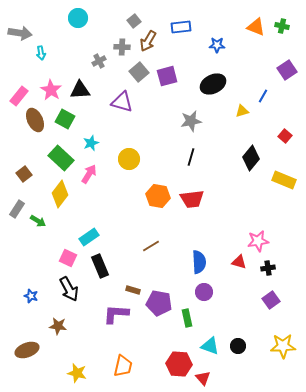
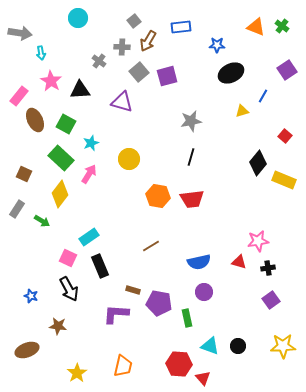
green cross at (282, 26): rotated 24 degrees clockwise
gray cross at (99, 61): rotated 24 degrees counterclockwise
black ellipse at (213, 84): moved 18 px right, 11 px up
pink star at (51, 90): moved 9 px up
green square at (65, 119): moved 1 px right, 5 px down
black diamond at (251, 158): moved 7 px right, 5 px down
brown square at (24, 174): rotated 28 degrees counterclockwise
green arrow at (38, 221): moved 4 px right
blue semicircle at (199, 262): rotated 80 degrees clockwise
yellow star at (77, 373): rotated 24 degrees clockwise
